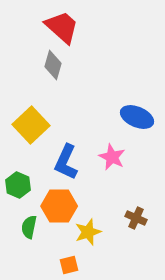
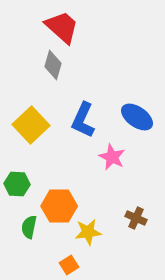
blue ellipse: rotated 12 degrees clockwise
blue L-shape: moved 17 px right, 42 px up
green hexagon: moved 1 px left, 1 px up; rotated 20 degrees counterclockwise
yellow star: rotated 12 degrees clockwise
orange square: rotated 18 degrees counterclockwise
